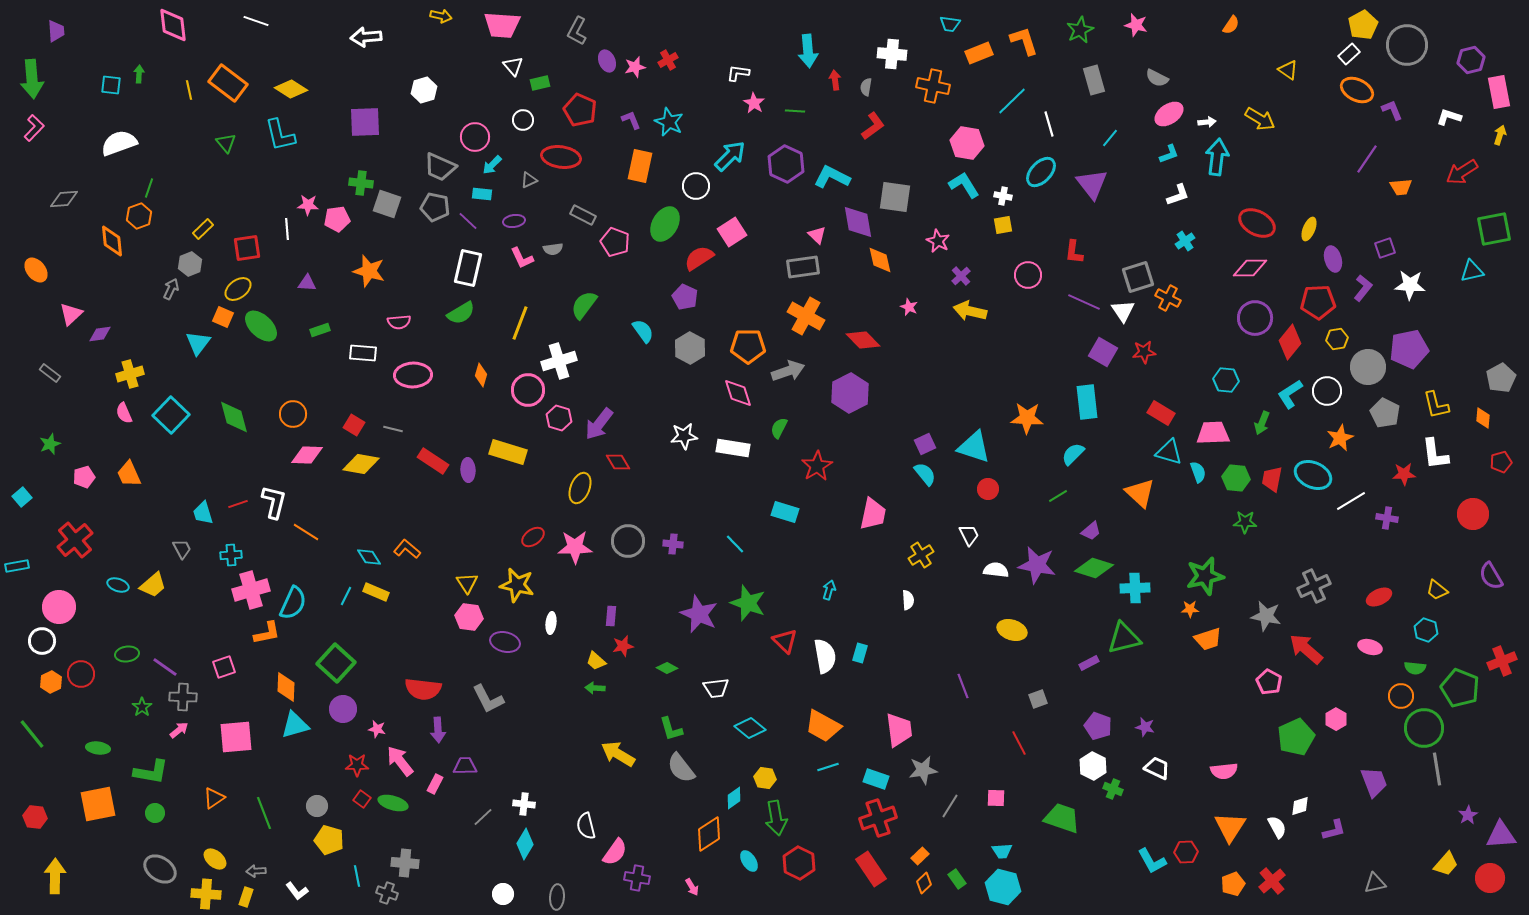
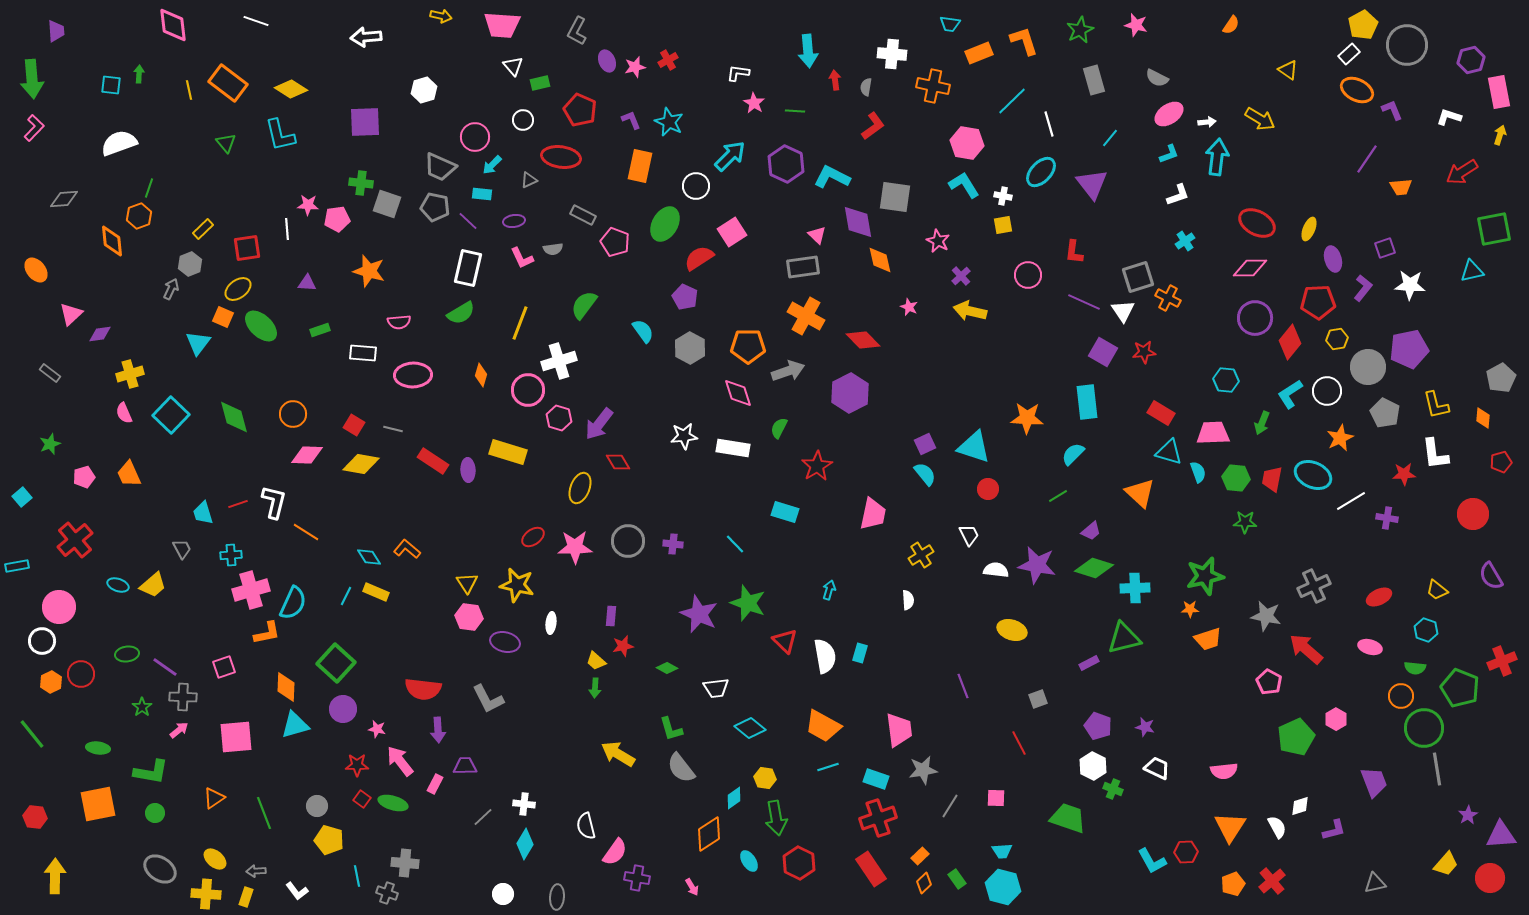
green arrow at (595, 688): rotated 90 degrees counterclockwise
green trapezoid at (1062, 818): moved 6 px right
